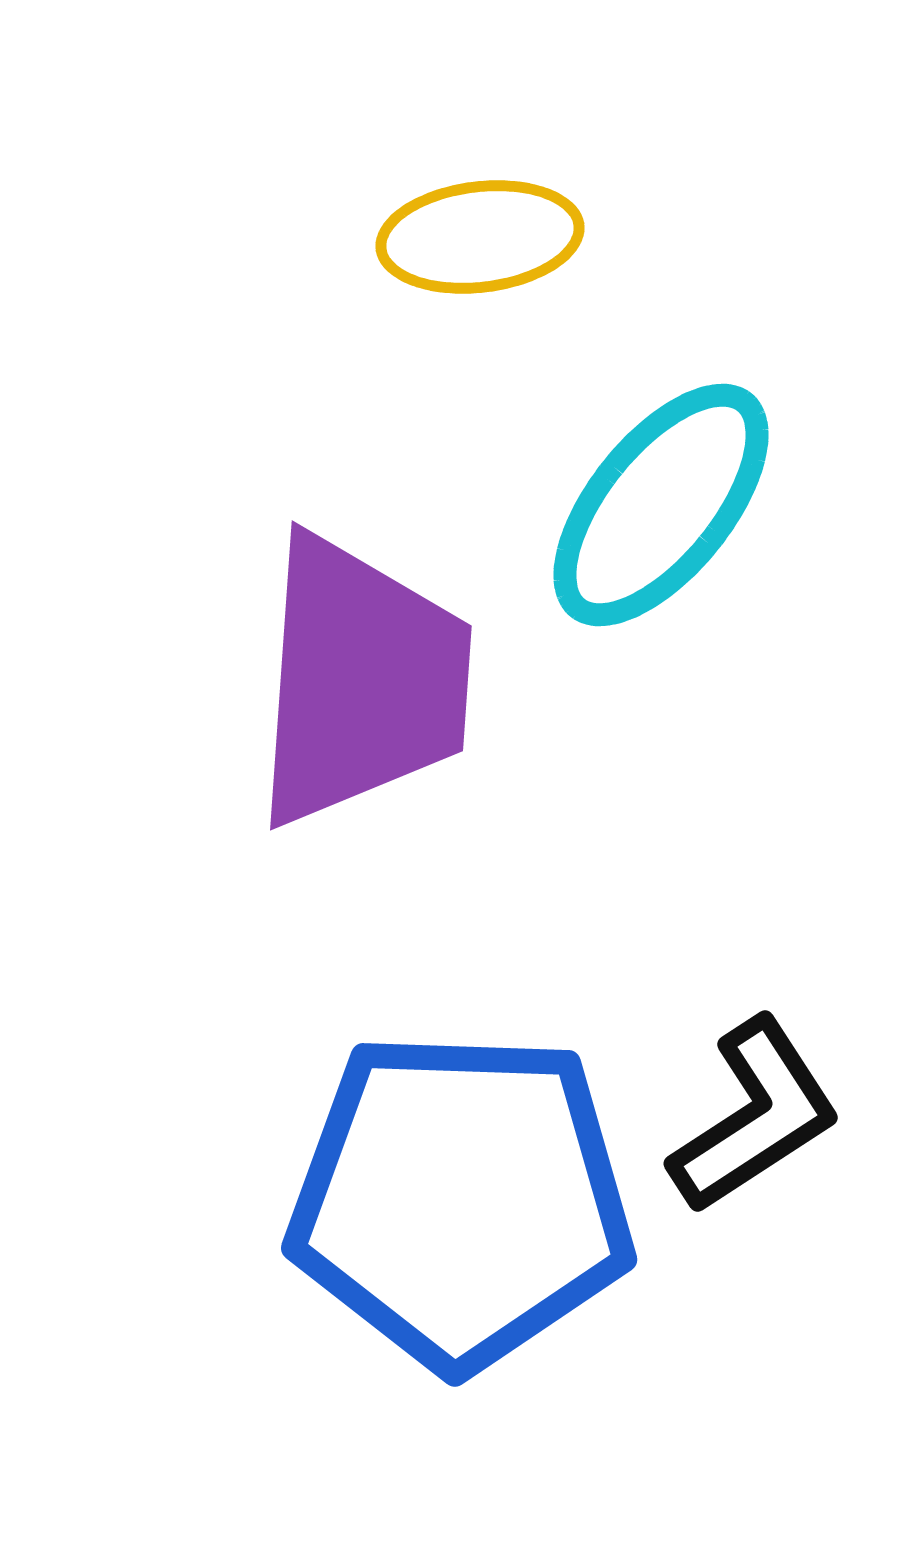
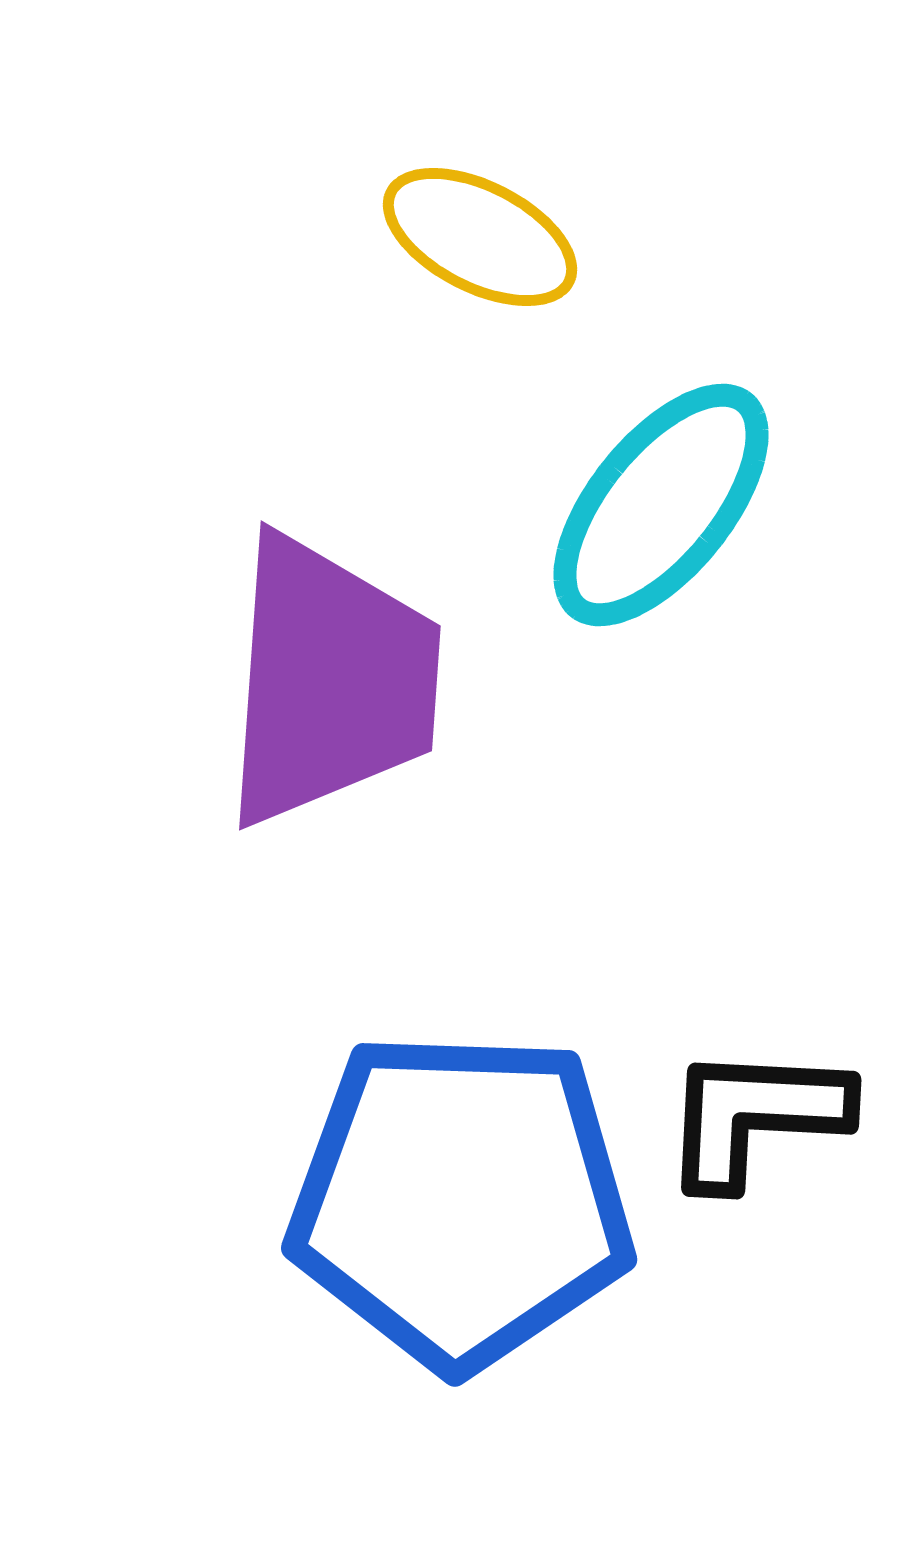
yellow ellipse: rotated 34 degrees clockwise
purple trapezoid: moved 31 px left
black L-shape: rotated 144 degrees counterclockwise
